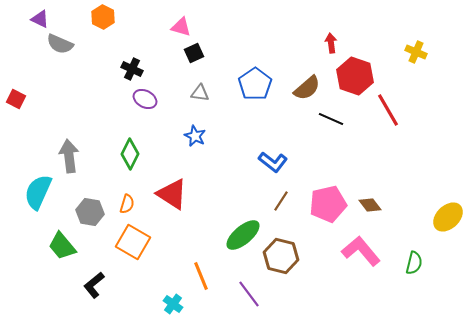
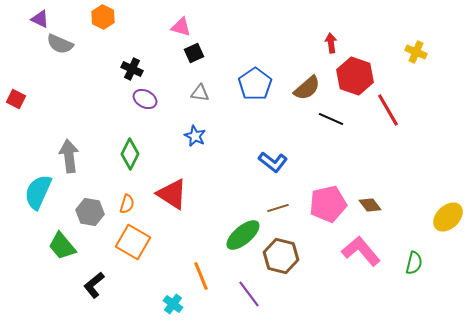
brown line: moved 3 px left, 7 px down; rotated 40 degrees clockwise
